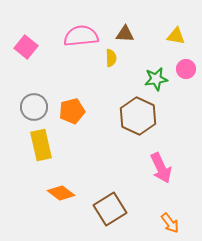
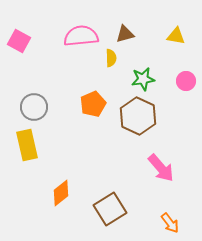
brown triangle: rotated 18 degrees counterclockwise
pink square: moved 7 px left, 6 px up; rotated 10 degrees counterclockwise
pink circle: moved 12 px down
green star: moved 13 px left
orange pentagon: moved 21 px right, 7 px up; rotated 10 degrees counterclockwise
yellow rectangle: moved 14 px left
pink arrow: rotated 16 degrees counterclockwise
orange diamond: rotated 76 degrees counterclockwise
